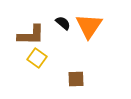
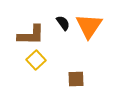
black semicircle: rotated 14 degrees clockwise
yellow square: moved 1 px left, 2 px down; rotated 12 degrees clockwise
